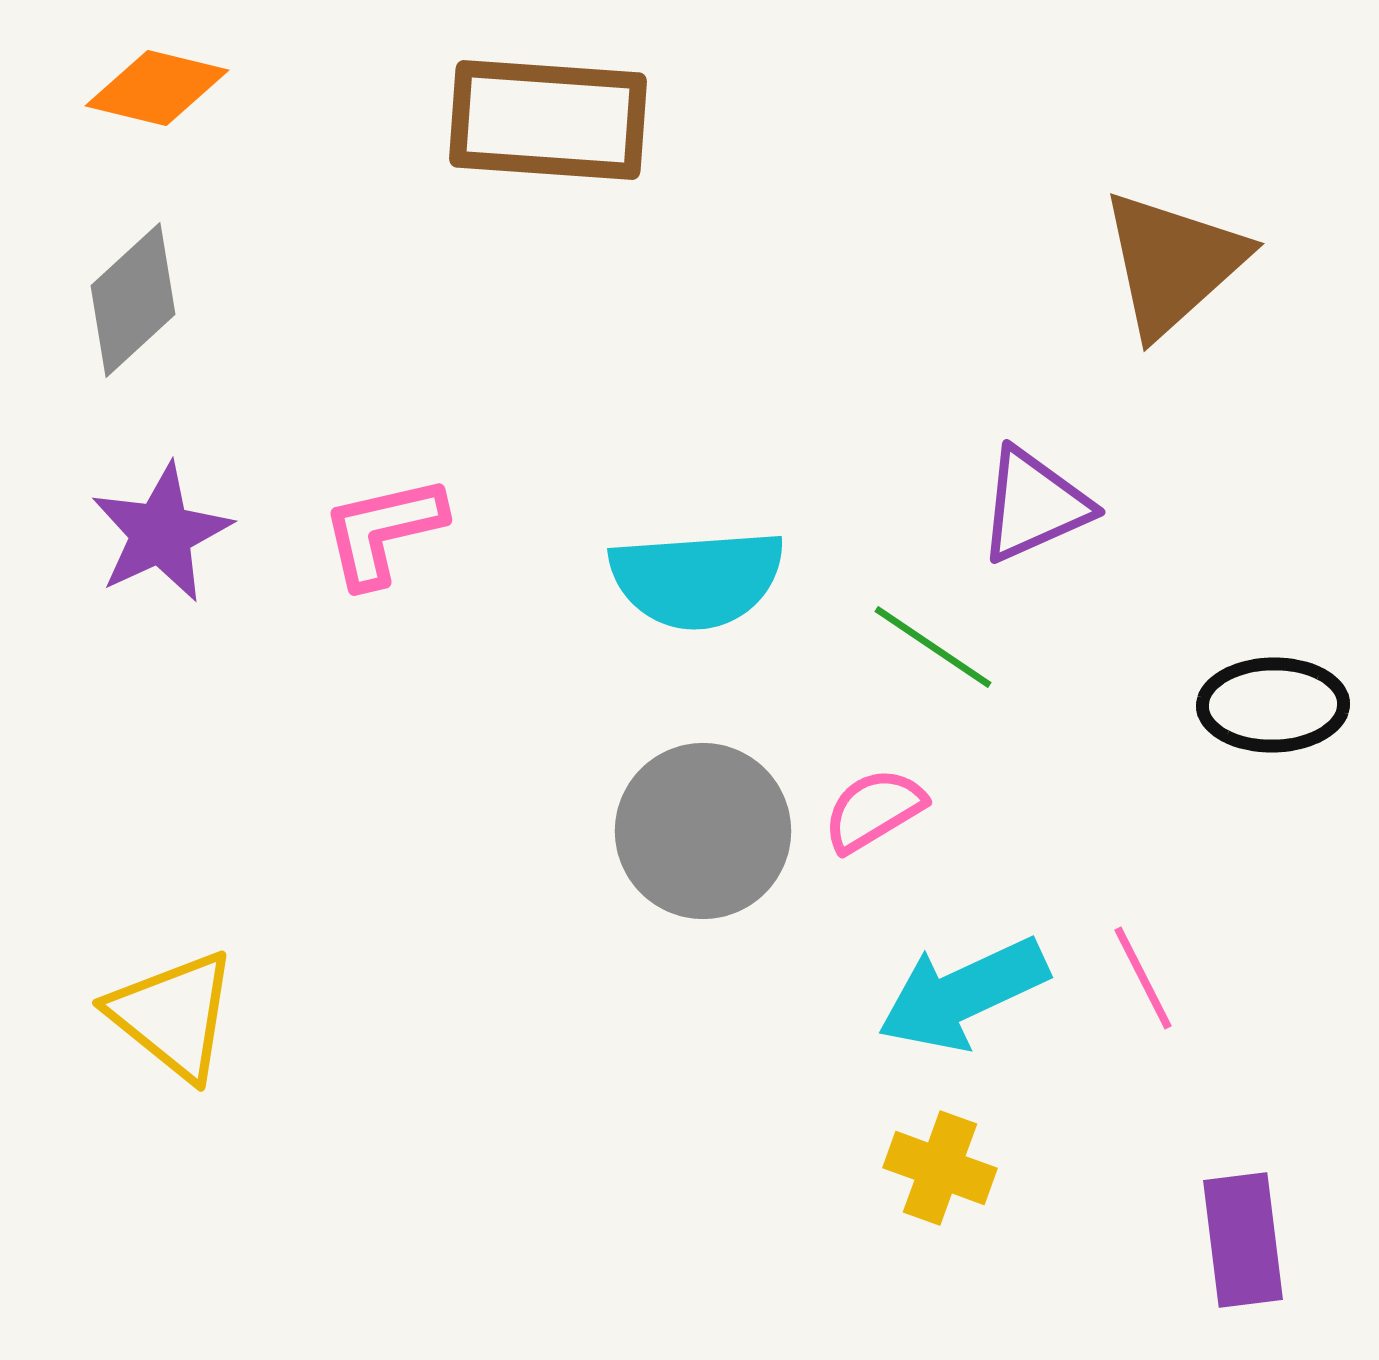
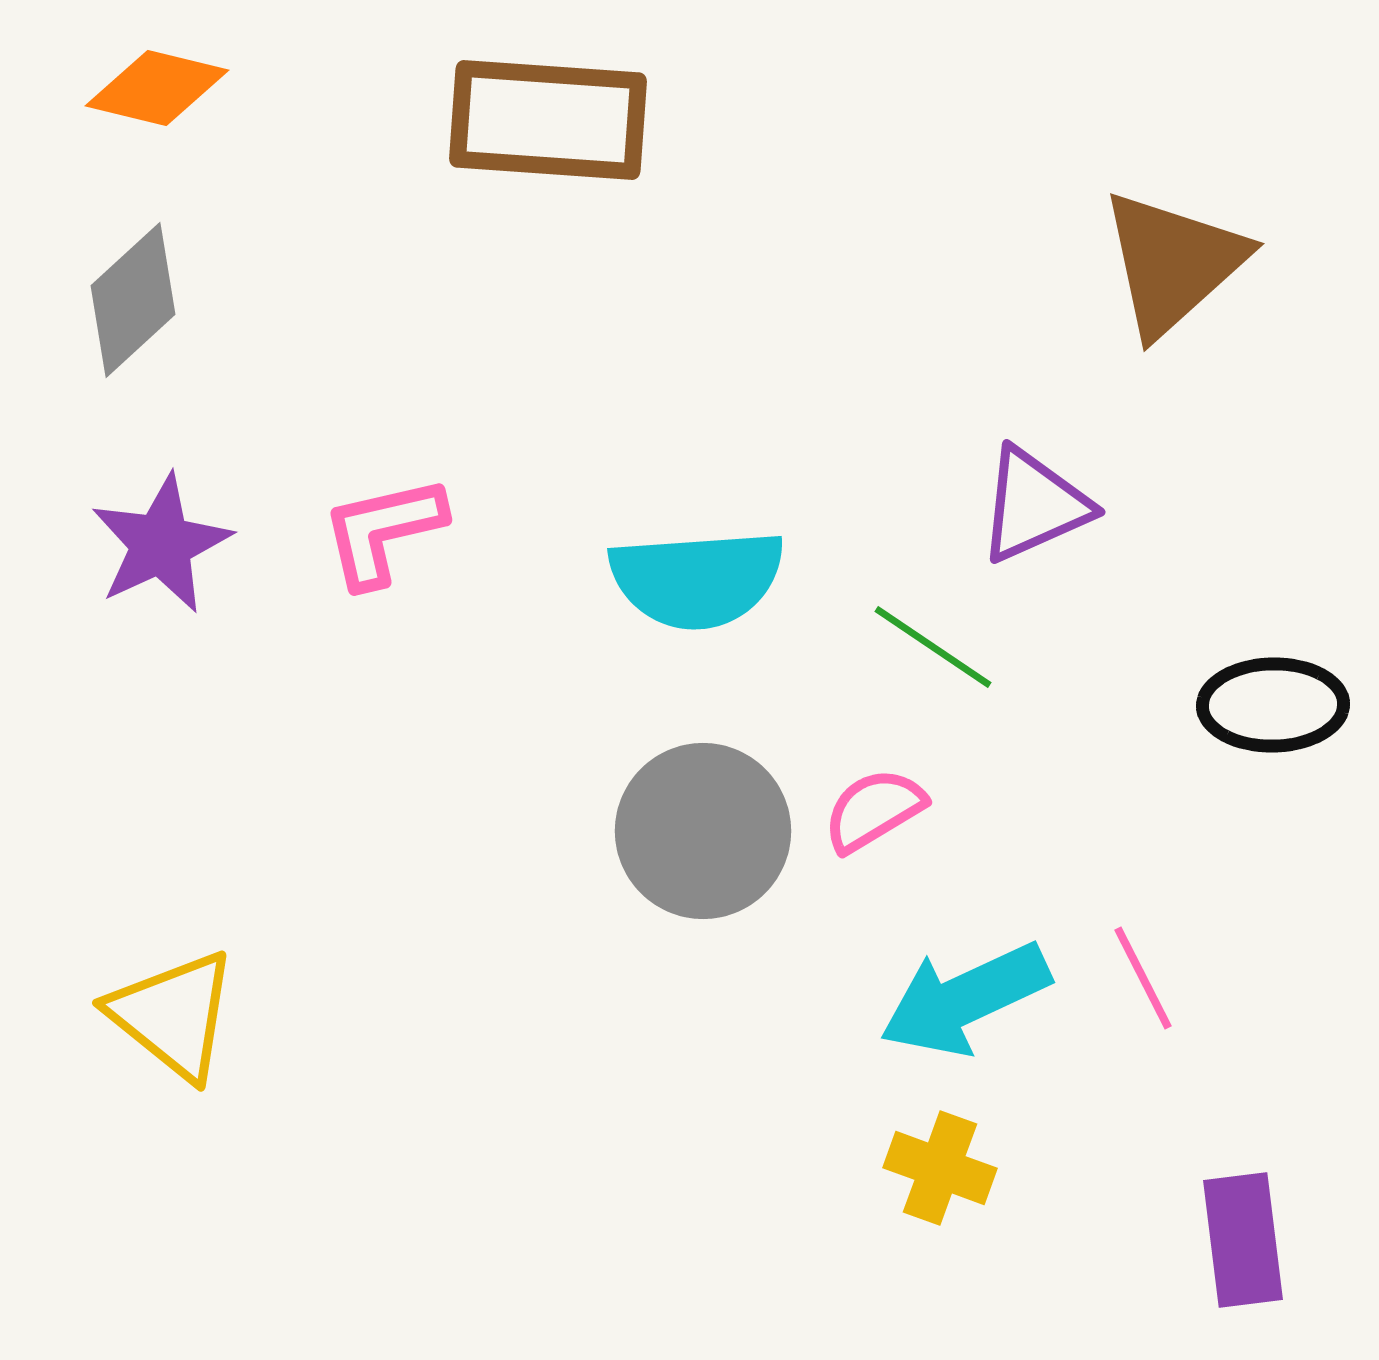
purple star: moved 11 px down
cyan arrow: moved 2 px right, 5 px down
